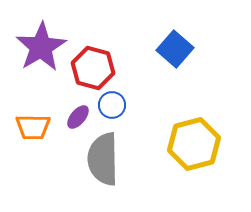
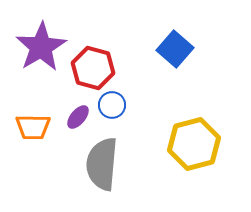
gray semicircle: moved 1 px left, 5 px down; rotated 6 degrees clockwise
